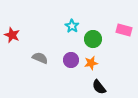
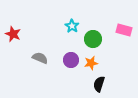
red star: moved 1 px right, 1 px up
black semicircle: moved 3 px up; rotated 56 degrees clockwise
